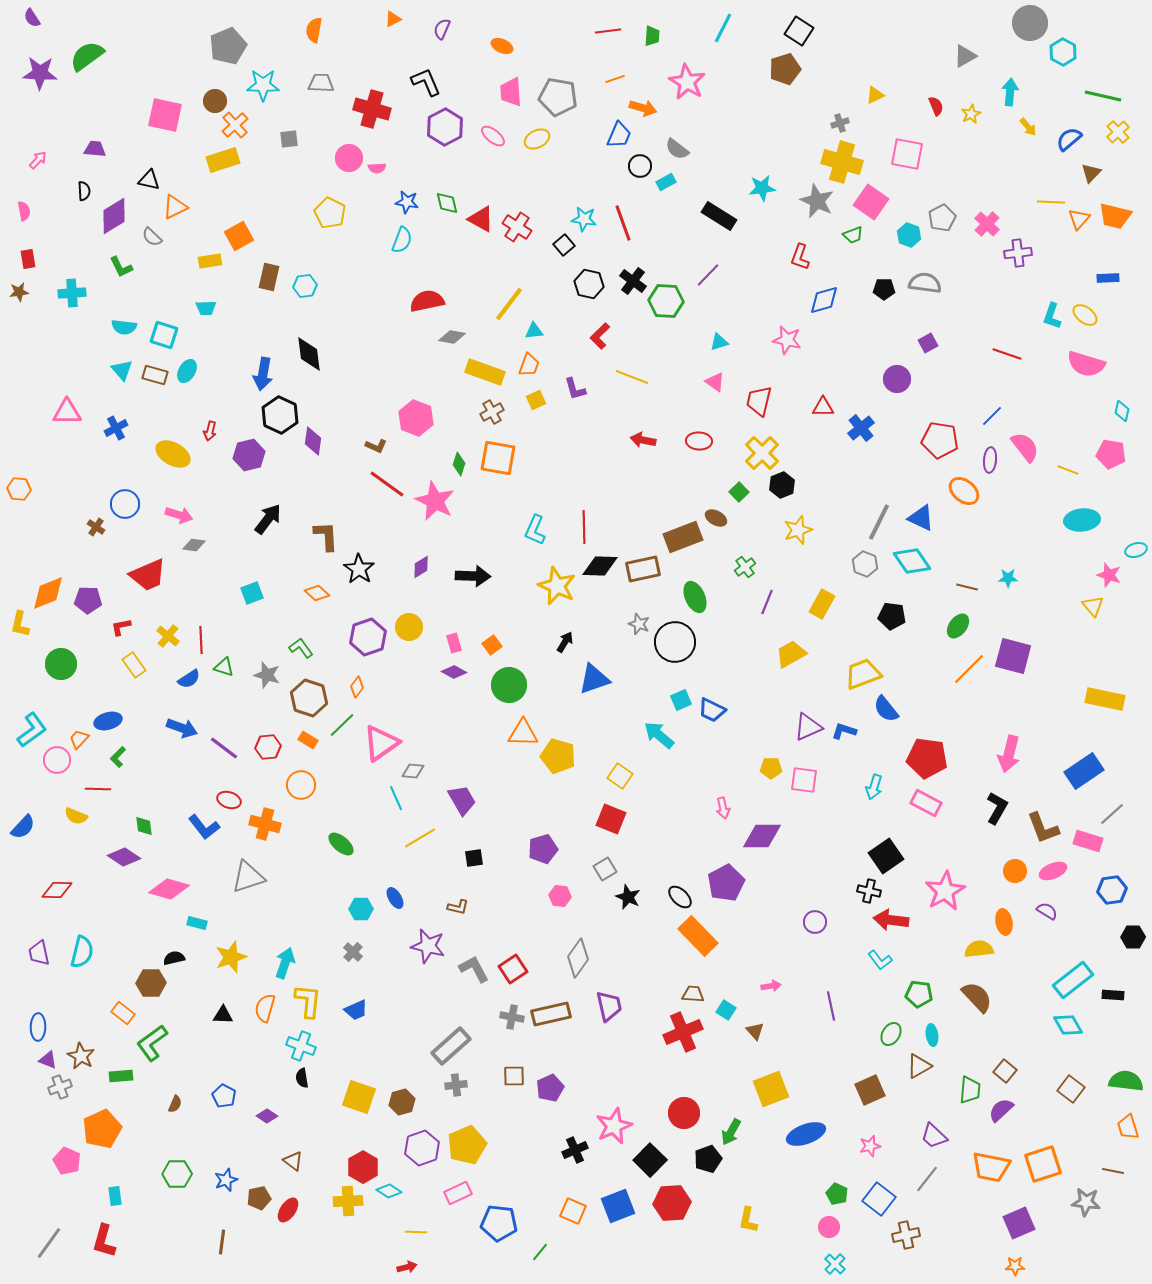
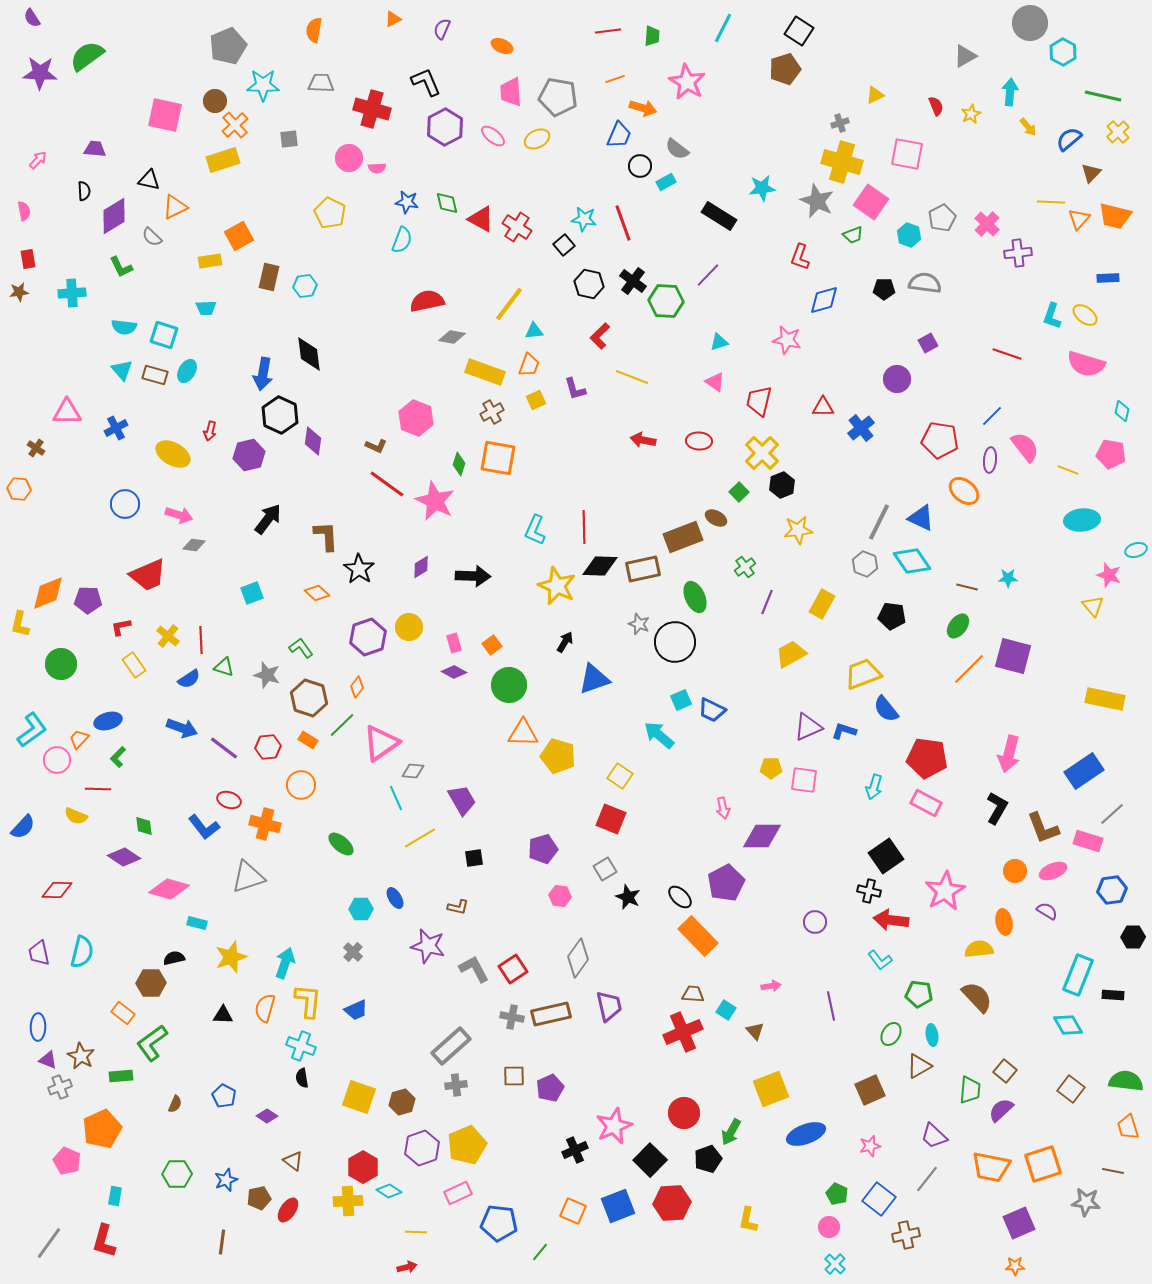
brown cross at (96, 527): moved 60 px left, 79 px up
yellow star at (798, 530): rotated 12 degrees clockwise
cyan rectangle at (1073, 980): moved 5 px right, 5 px up; rotated 30 degrees counterclockwise
cyan rectangle at (115, 1196): rotated 18 degrees clockwise
